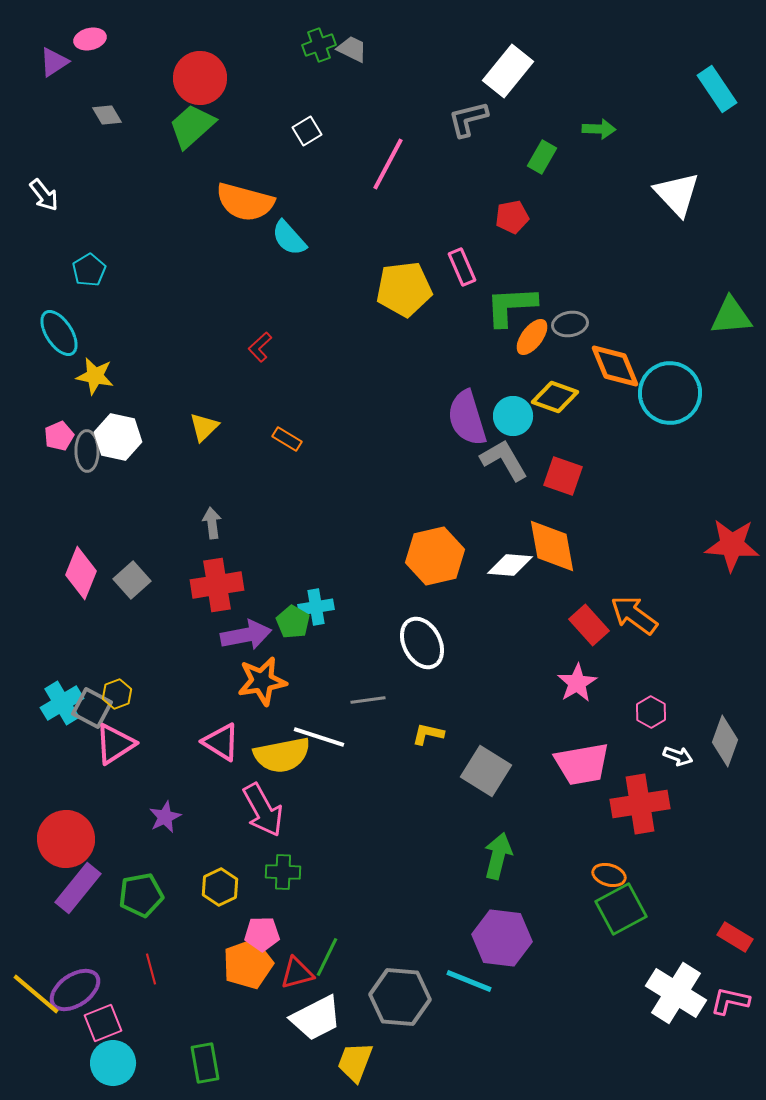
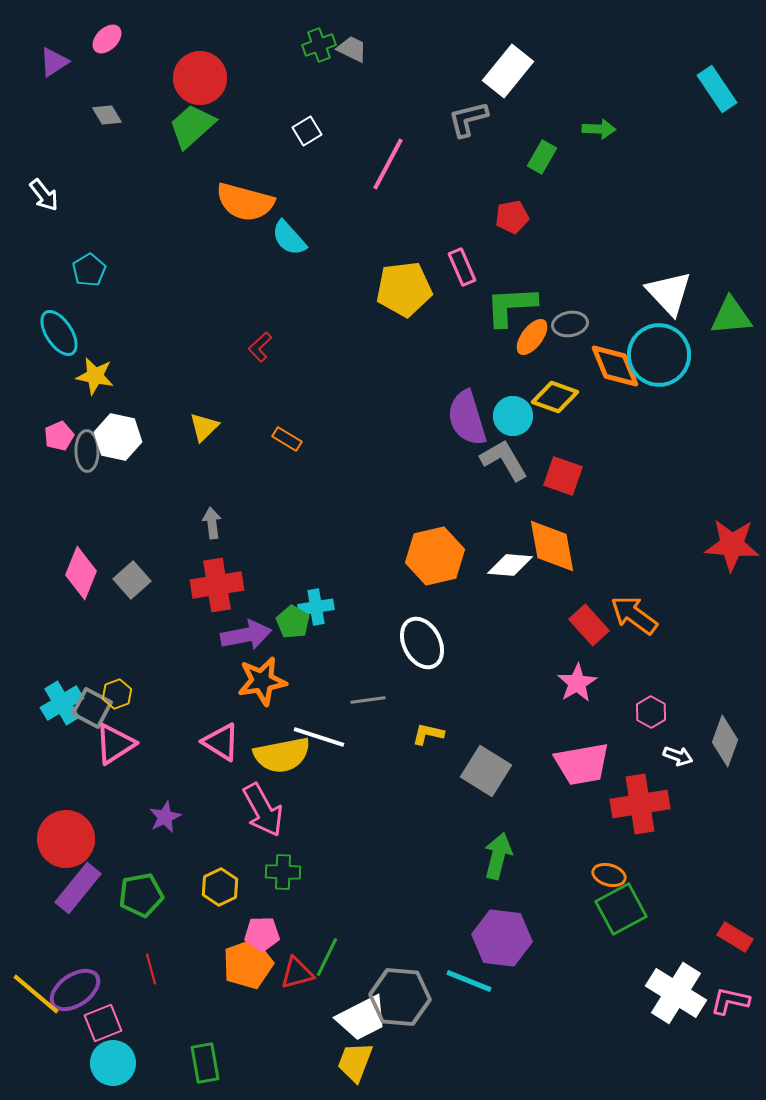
pink ellipse at (90, 39): moved 17 px right; rotated 32 degrees counterclockwise
white triangle at (677, 194): moved 8 px left, 99 px down
cyan circle at (670, 393): moved 11 px left, 38 px up
white trapezoid at (316, 1018): moved 46 px right
